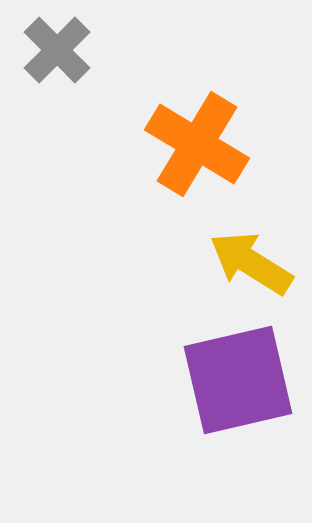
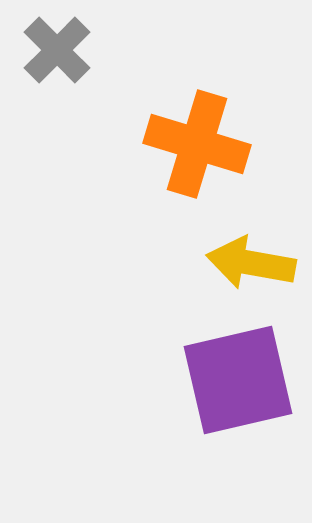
orange cross: rotated 14 degrees counterclockwise
yellow arrow: rotated 22 degrees counterclockwise
